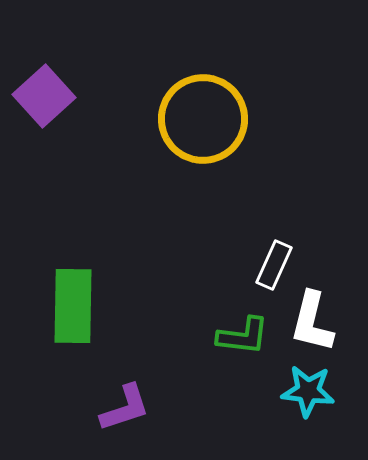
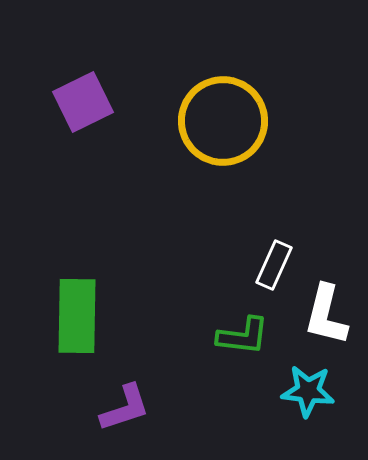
purple square: moved 39 px right, 6 px down; rotated 16 degrees clockwise
yellow circle: moved 20 px right, 2 px down
green rectangle: moved 4 px right, 10 px down
white L-shape: moved 14 px right, 7 px up
